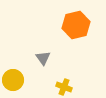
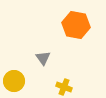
orange hexagon: rotated 24 degrees clockwise
yellow circle: moved 1 px right, 1 px down
